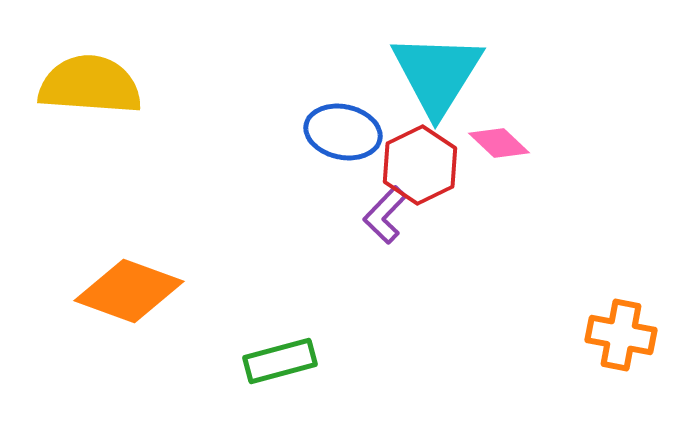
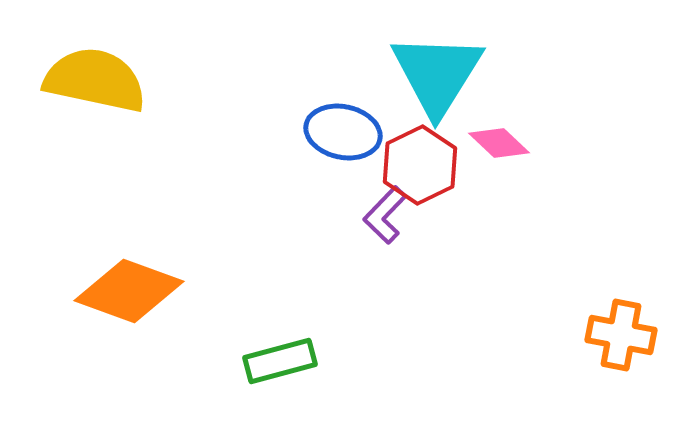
yellow semicircle: moved 5 px right, 5 px up; rotated 8 degrees clockwise
